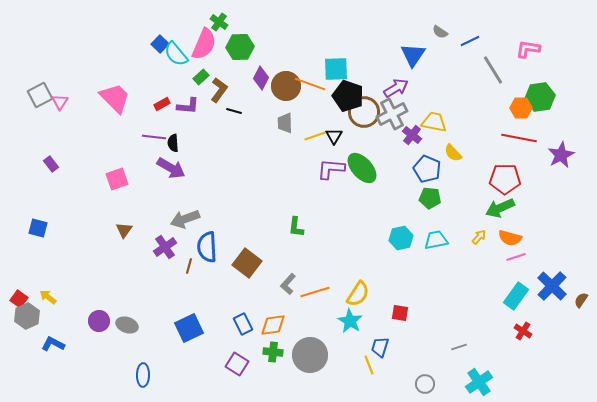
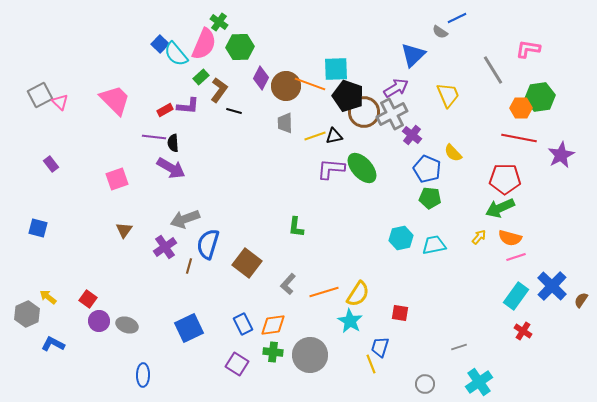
blue line at (470, 41): moved 13 px left, 23 px up
blue triangle at (413, 55): rotated 12 degrees clockwise
pink trapezoid at (115, 98): moved 2 px down
pink triangle at (60, 102): rotated 18 degrees counterclockwise
red rectangle at (162, 104): moved 3 px right, 6 px down
yellow trapezoid at (434, 122): moved 14 px right, 27 px up; rotated 56 degrees clockwise
black triangle at (334, 136): rotated 48 degrees clockwise
cyan trapezoid at (436, 240): moved 2 px left, 5 px down
blue semicircle at (207, 247): moved 1 px right, 3 px up; rotated 20 degrees clockwise
orange line at (315, 292): moved 9 px right
red square at (19, 299): moved 69 px right
gray hexagon at (27, 316): moved 2 px up
yellow line at (369, 365): moved 2 px right, 1 px up
